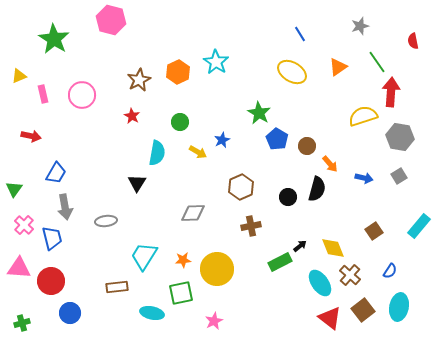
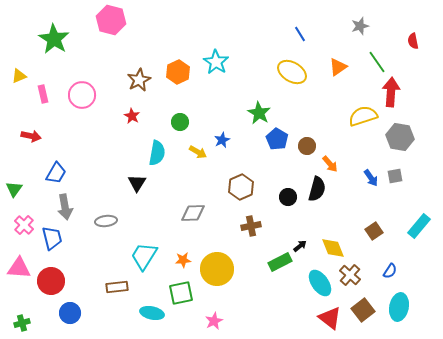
gray square at (399, 176): moved 4 px left; rotated 21 degrees clockwise
blue arrow at (364, 178): moved 7 px right; rotated 42 degrees clockwise
